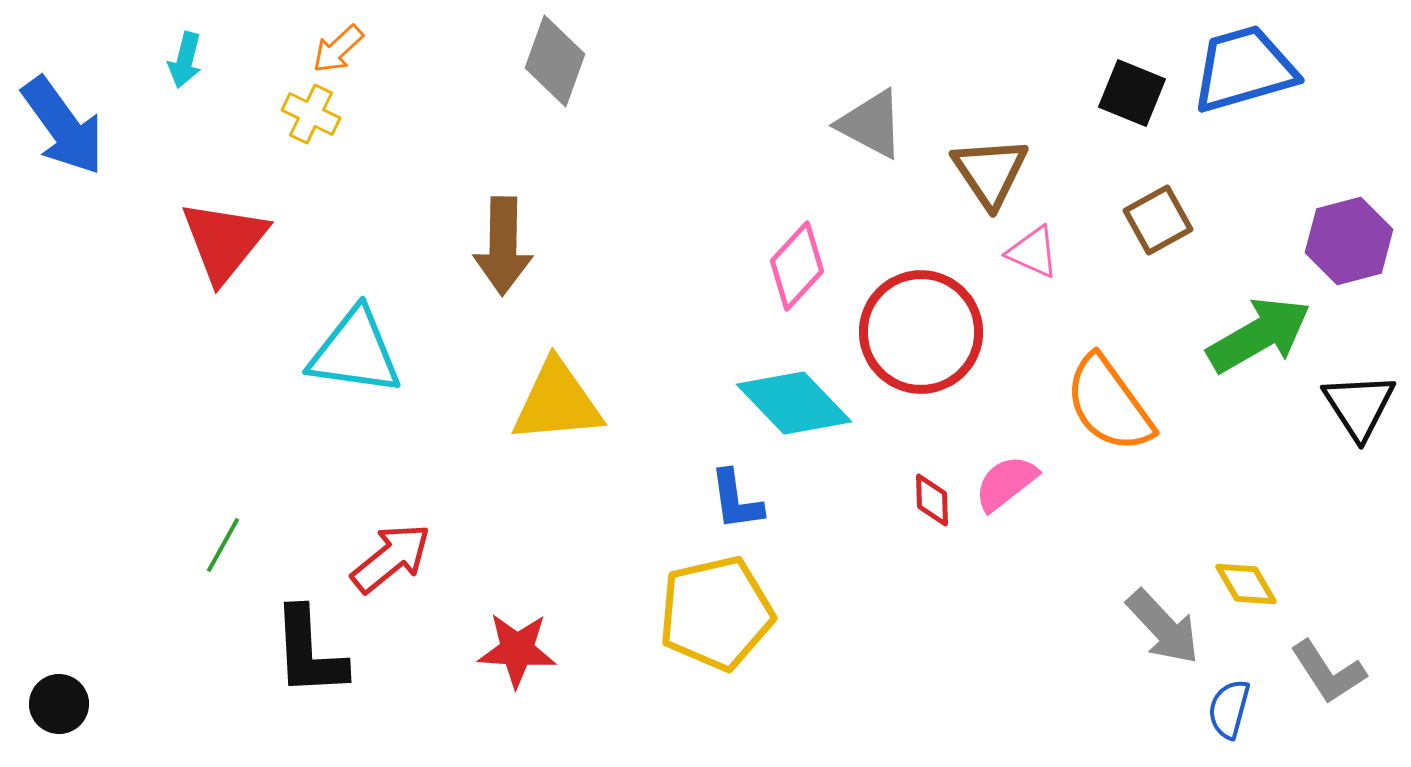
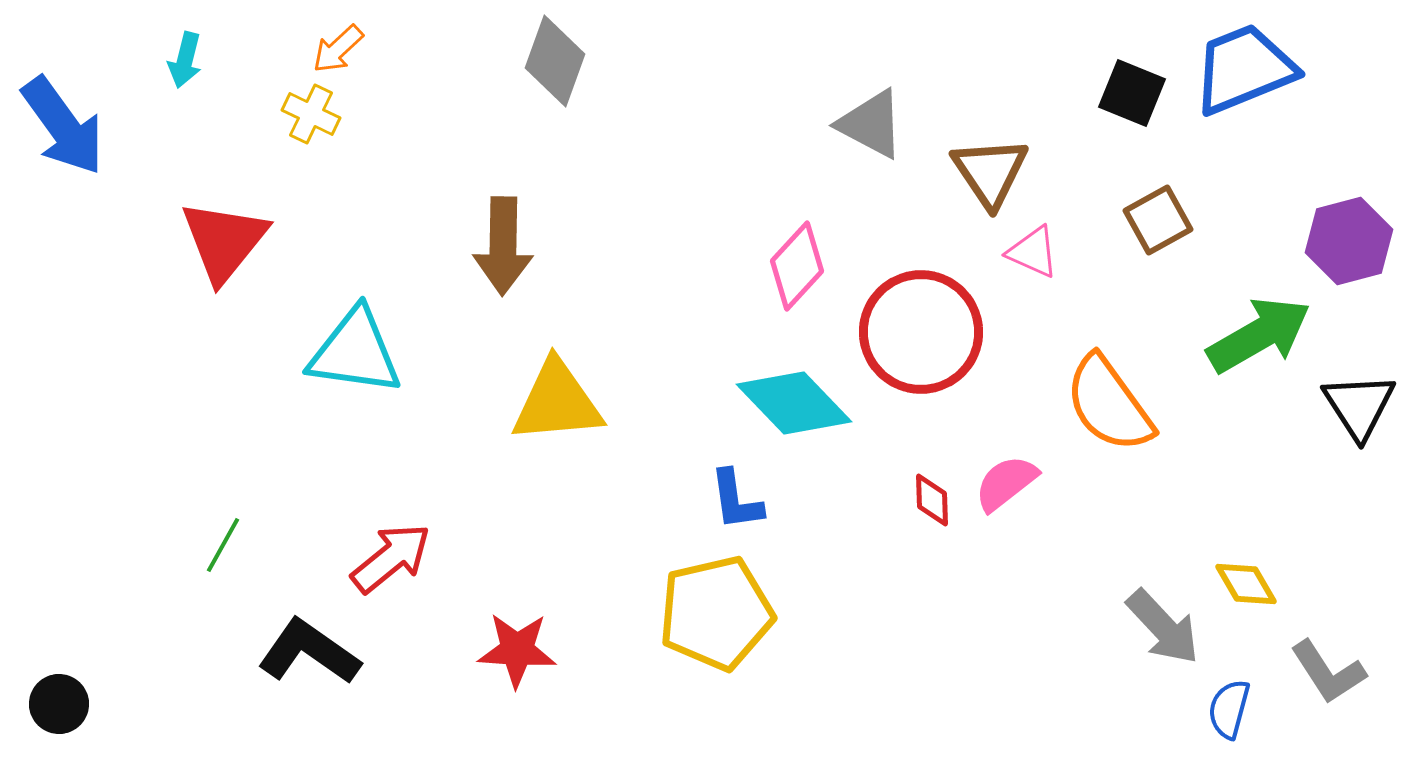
blue trapezoid: rotated 6 degrees counterclockwise
black L-shape: rotated 128 degrees clockwise
